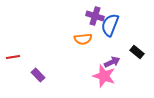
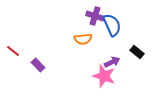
blue semicircle: moved 2 px right; rotated 135 degrees clockwise
red line: moved 6 px up; rotated 48 degrees clockwise
purple rectangle: moved 10 px up
